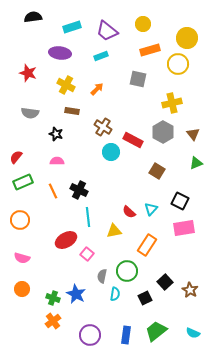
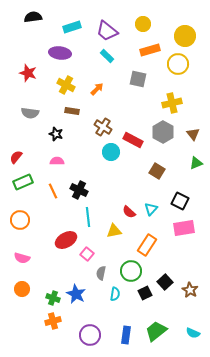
yellow circle at (187, 38): moved 2 px left, 2 px up
cyan rectangle at (101, 56): moved 6 px right; rotated 64 degrees clockwise
green circle at (127, 271): moved 4 px right
gray semicircle at (102, 276): moved 1 px left, 3 px up
black square at (145, 298): moved 5 px up
orange cross at (53, 321): rotated 21 degrees clockwise
